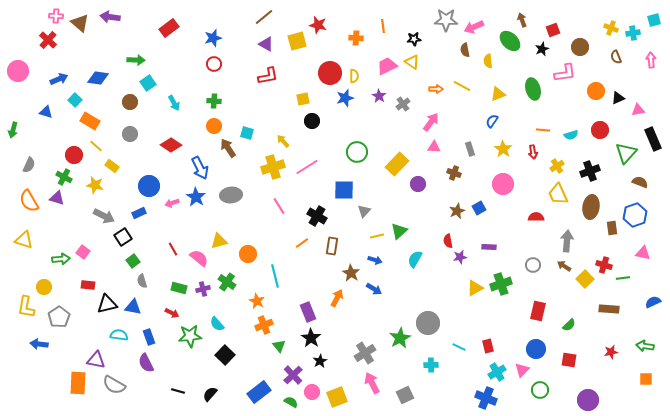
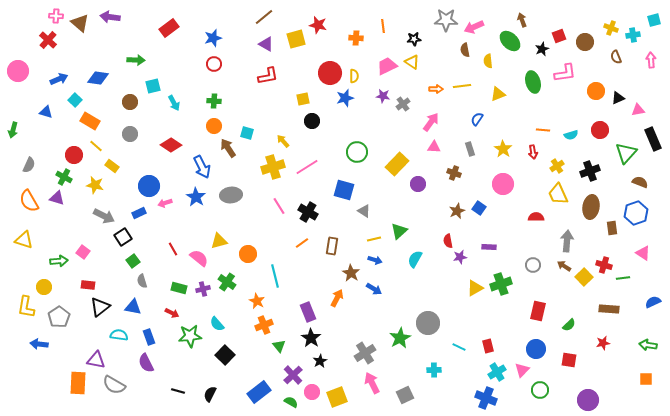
red square at (553, 30): moved 6 px right, 6 px down
cyan cross at (633, 33): moved 2 px down
yellow square at (297, 41): moved 1 px left, 2 px up
brown circle at (580, 47): moved 5 px right, 5 px up
cyan square at (148, 83): moved 5 px right, 3 px down; rotated 21 degrees clockwise
yellow line at (462, 86): rotated 36 degrees counterclockwise
green ellipse at (533, 89): moved 7 px up
purple star at (379, 96): moved 4 px right; rotated 24 degrees counterclockwise
blue semicircle at (492, 121): moved 15 px left, 2 px up
blue arrow at (200, 168): moved 2 px right, 1 px up
blue square at (344, 190): rotated 15 degrees clockwise
pink arrow at (172, 203): moved 7 px left
blue square at (479, 208): rotated 24 degrees counterclockwise
gray triangle at (364, 211): rotated 40 degrees counterclockwise
blue hexagon at (635, 215): moved 1 px right, 2 px up
black cross at (317, 216): moved 9 px left, 4 px up
yellow line at (377, 236): moved 3 px left, 3 px down
pink triangle at (643, 253): rotated 21 degrees clockwise
green arrow at (61, 259): moved 2 px left, 2 px down
yellow square at (585, 279): moved 1 px left, 2 px up
black triangle at (107, 304): moved 7 px left, 3 px down; rotated 25 degrees counterclockwise
green arrow at (645, 346): moved 3 px right, 1 px up
red star at (611, 352): moved 8 px left, 9 px up
cyan cross at (431, 365): moved 3 px right, 5 px down
black semicircle at (210, 394): rotated 14 degrees counterclockwise
